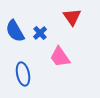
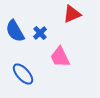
red triangle: moved 3 px up; rotated 42 degrees clockwise
pink trapezoid: rotated 10 degrees clockwise
blue ellipse: rotated 30 degrees counterclockwise
